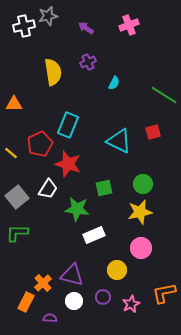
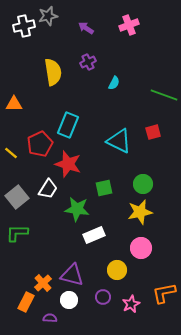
green line: rotated 12 degrees counterclockwise
white circle: moved 5 px left, 1 px up
